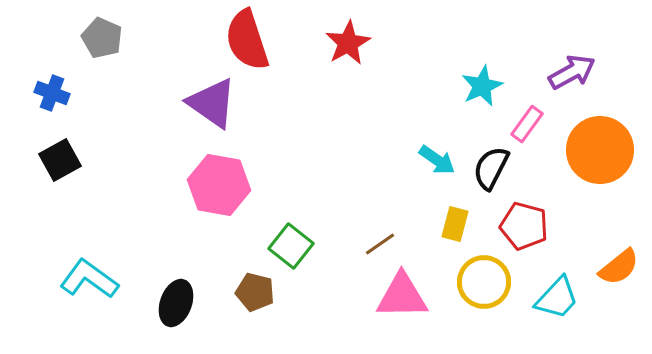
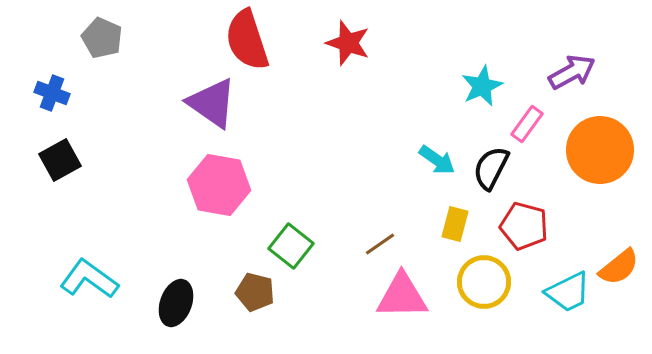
red star: rotated 24 degrees counterclockwise
cyan trapezoid: moved 11 px right, 6 px up; rotated 21 degrees clockwise
